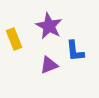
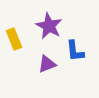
purple triangle: moved 2 px left, 1 px up
